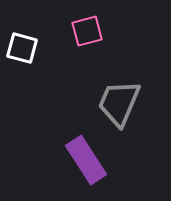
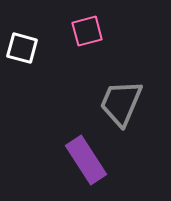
gray trapezoid: moved 2 px right
